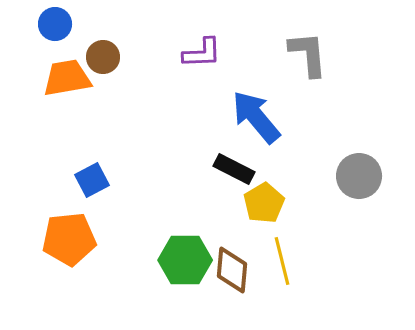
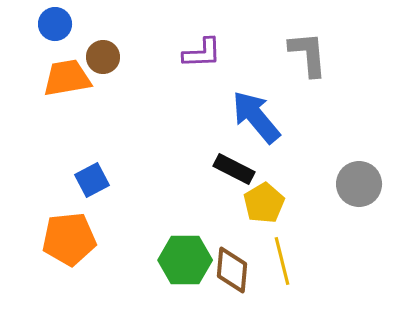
gray circle: moved 8 px down
